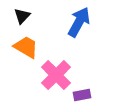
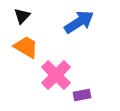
blue arrow: rotated 28 degrees clockwise
